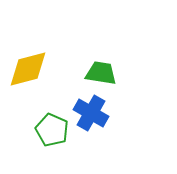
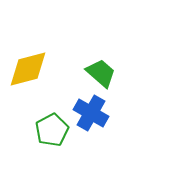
green trapezoid: rotated 32 degrees clockwise
green pentagon: rotated 20 degrees clockwise
